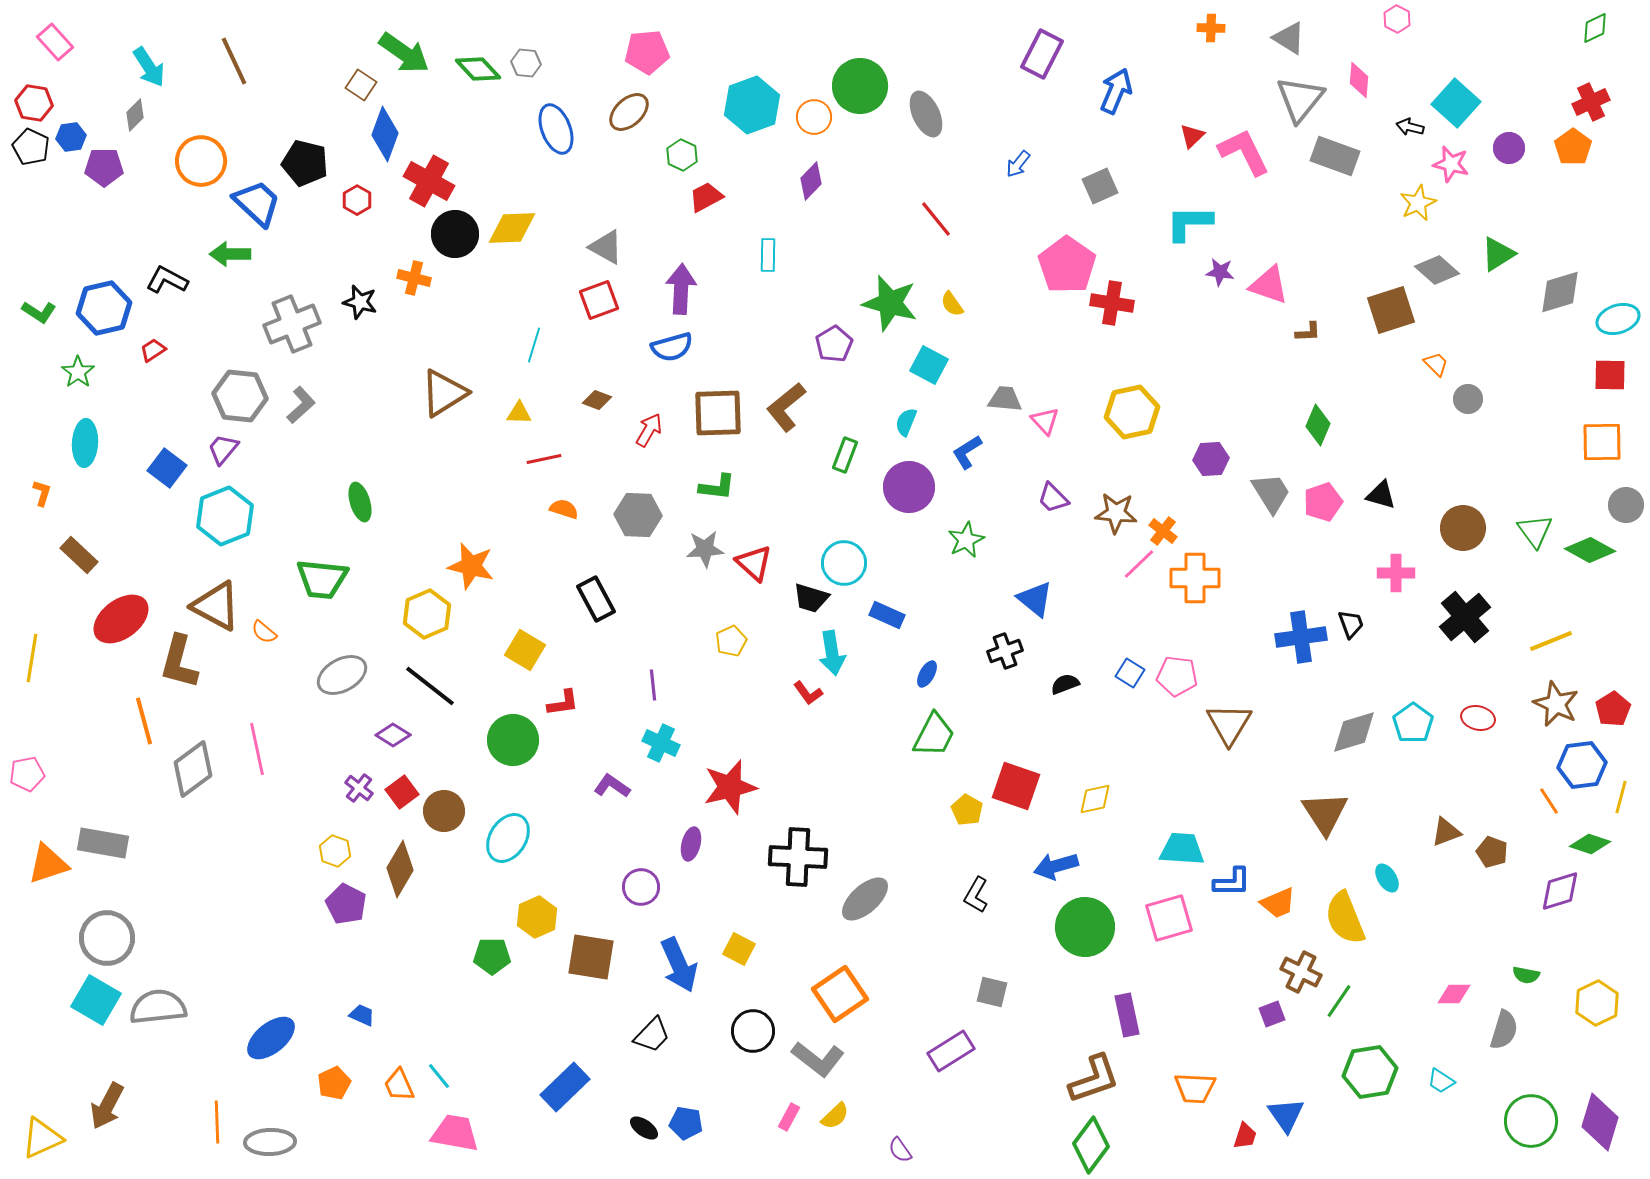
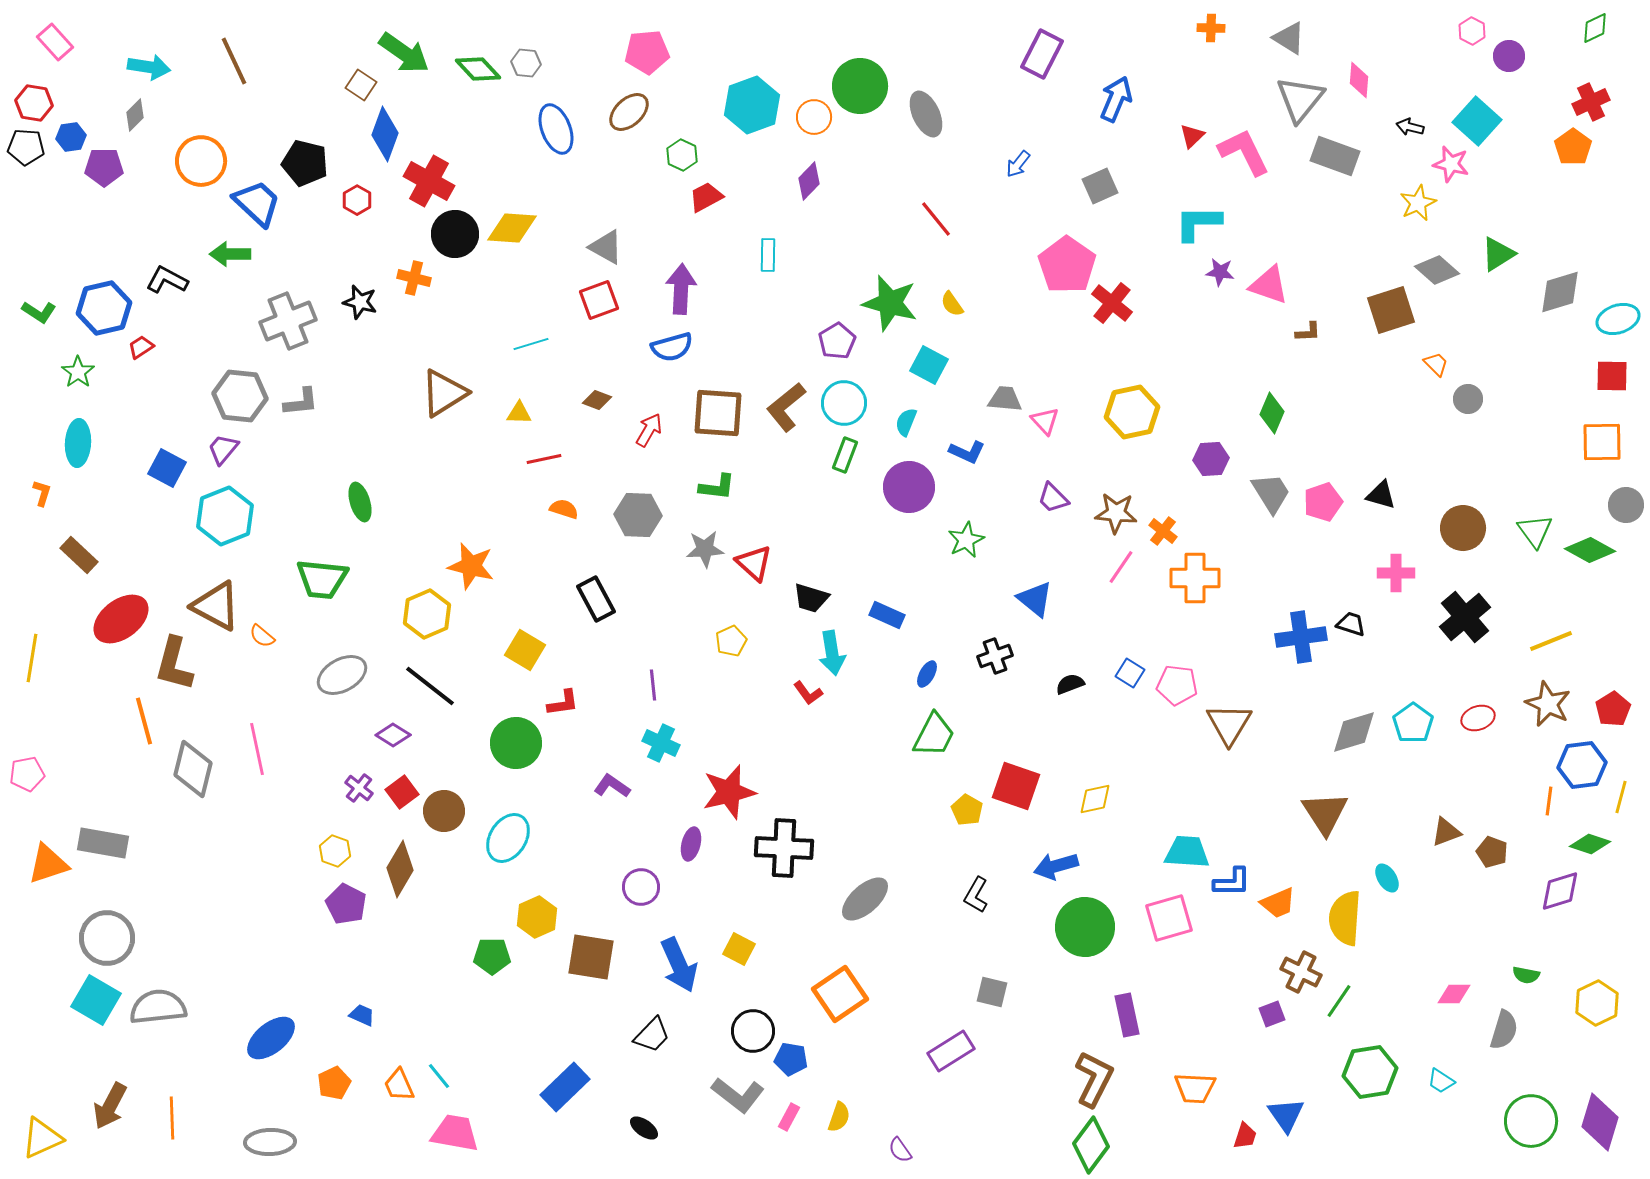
pink hexagon at (1397, 19): moved 75 px right, 12 px down
cyan arrow at (149, 67): rotated 48 degrees counterclockwise
blue arrow at (1116, 91): moved 8 px down
cyan square at (1456, 103): moved 21 px right, 18 px down
black pentagon at (31, 147): moved 5 px left; rotated 21 degrees counterclockwise
purple circle at (1509, 148): moved 92 px up
purple diamond at (811, 181): moved 2 px left
cyan L-shape at (1189, 223): moved 9 px right
yellow diamond at (512, 228): rotated 6 degrees clockwise
red cross at (1112, 303): rotated 30 degrees clockwise
gray cross at (292, 324): moved 4 px left, 3 px up
purple pentagon at (834, 344): moved 3 px right, 3 px up
cyan line at (534, 345): moved 3 px left, 1 px up; rotated 56 degrees clockwise
red trapezoid at (153, 350): moved 12 px left, 3 px up
red square at (1610, 375): moved 2 px right, 1 px down
gray L-shape at (301, 405): moved 3 px up; rotated 36 degrees clockwise
brown square at (718, 413): rotated 6 degrees clockwise
green diamond at (1318, 425): moved 46 px left, 12 px up
cyan ellipse at (85, 443): moved 7 px left
blue L-shape at (967, 452): rotated 123 degrees counterclockwise
blue square at (167, 468): rotated 9 degrees counterclockwise
cyan circle at (844, 563): moved 160 px up
pink line at (1139, 564): moved 18 px left, 3 px down; rotated 12 degrees counterclockwise
black trapezoid at (1351, 624): rotated 52 degrees counterclockwise
orange semicircle at (264, 632): moved 2 px left, 4 px down
black cross at (1005, 651): moved 10 px left, 5 px down
brown L-shape at (179, 662): moved 5 px left, 2 px down
pink pentagon at (1177, 676): moved 9 px down
black semicircle at (1065, 684): moved 5 px right
brown star at (1556, 704): moved 8 px left
red ellipse at (1478, 718): rotated 32 degrees counterclockwise
green circle at (513, 740): moved 3 px right, 3 px down
gray diamond at (193, 769): rotated 40 degrees counterclockwise
red star at (730, 787): moved 1 px left, 5 px down
orange line at (1549, 801): rotated 40 degrees clockwise
cyan trapezoid at (1182, 849): moved 5 px right, 3 px down
black cross at (798, 857): moved 14 px left, 9 px up
yellow semicircle at (1345, 918): rotated 26 degrees clockwise
gray L-shape at (818, 1059): moved 80 px left, 36 px down
brown L-shape at (1094, 1079): rotated 44 degrees counterclockwise
brown arrow at (107, 1106): moved 3 px right
yellow semicircle at (835, 1116): moved 4 px right, 1 px down; rotated 28 degrees counterclockwise
orange line at (217, 1122): moved 45 px left, 4 px up
blue pentagon at (686, 1123): moved 105 px right, 64 px up
